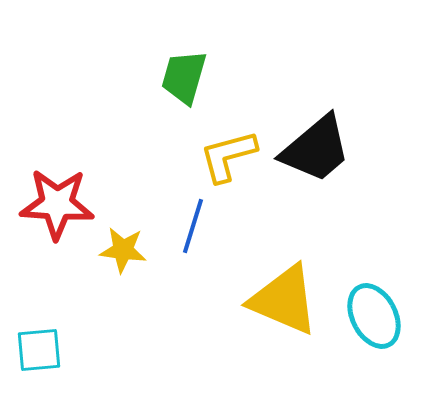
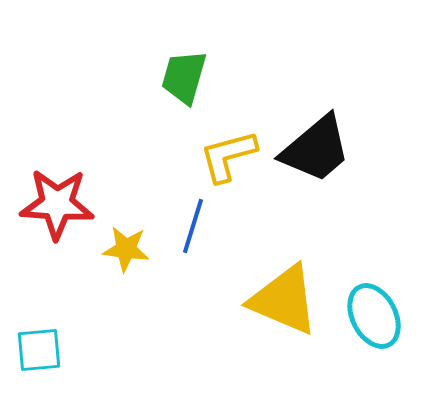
yellow star: moved 3 px right, 1 px up
